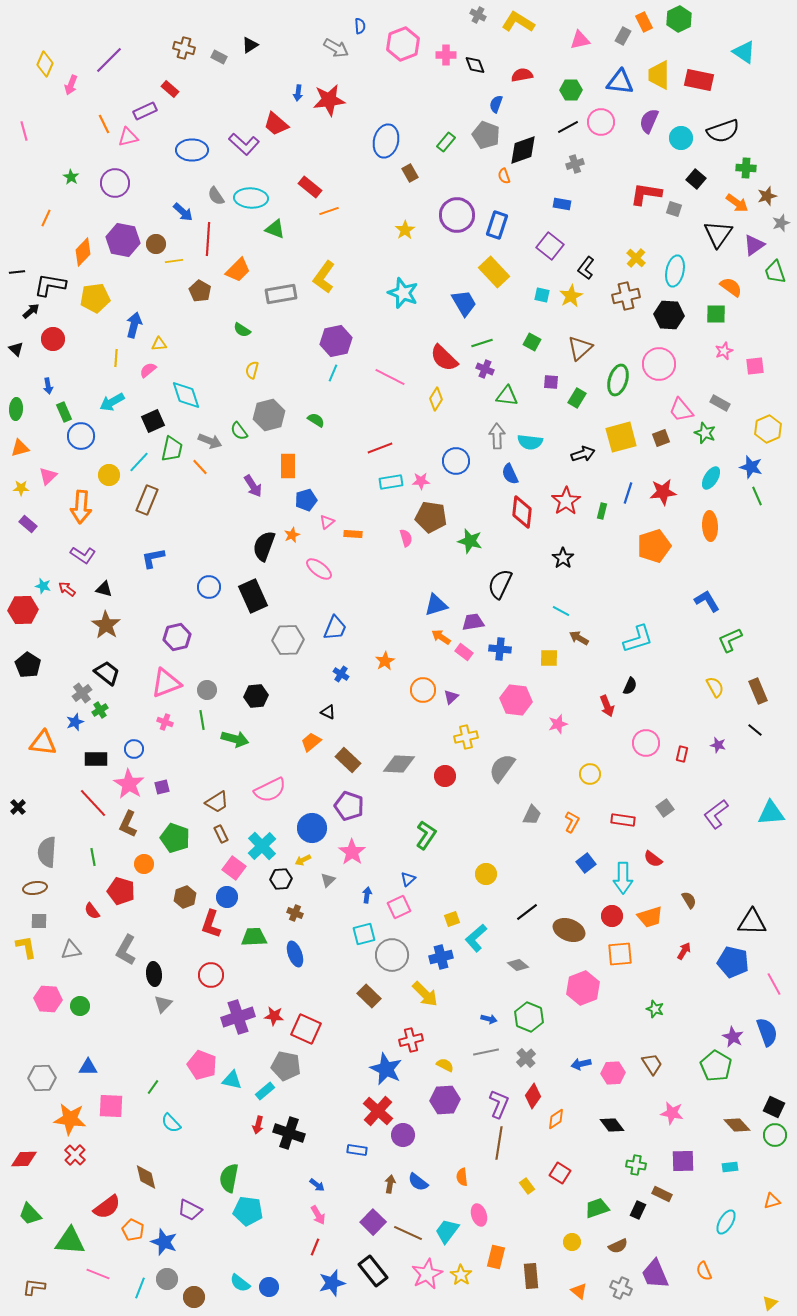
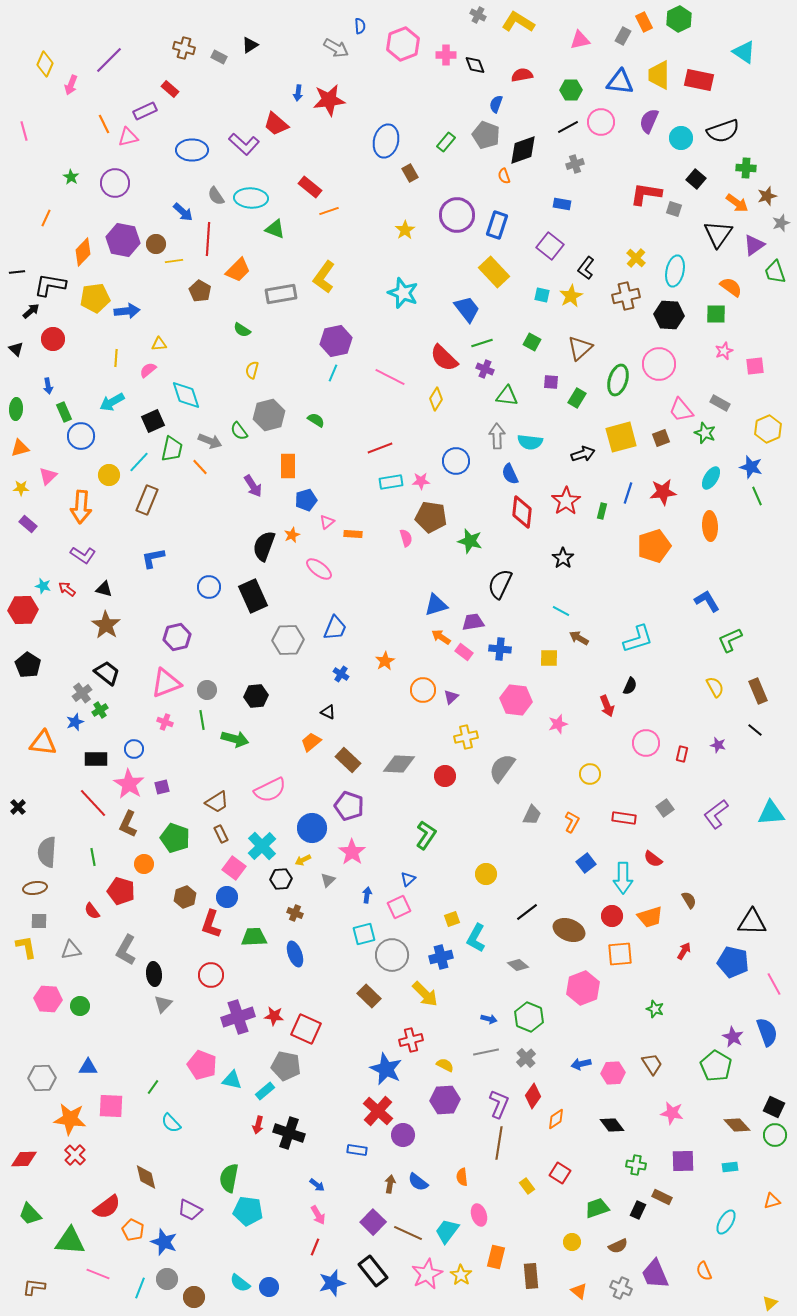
blue trapezoid at (464, 303): moved 3 px right, 6 px down; rotated 8 degrees counterclockwise
blue arrow at (134, 325): moved 7 px left, 14 px up; rotated 70 degrees clockwise
red rectangle at (623, 820): moved 1 px right, 2 px up
cyan L-shape at (476, 938): rotated 20 degrees counterclockwise
brown rectangle at (662, 1194): moved 3 px down
